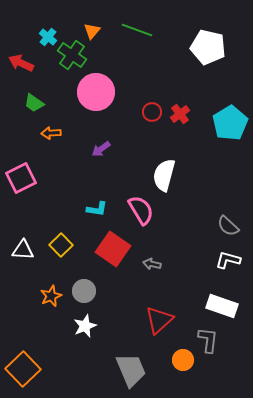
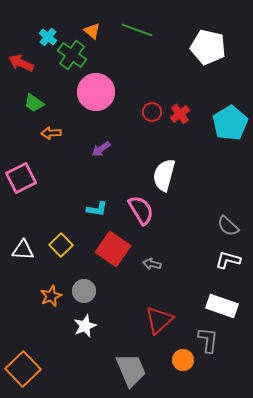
orange triangle: rotated 30 degrees counterclockwise
